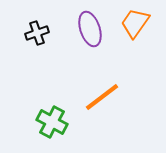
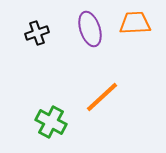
orange trapezoid: rotated 52 degrees clockwise
orange line: rotated 6 degrees counterclockwise
green cross: moved 1 px left
